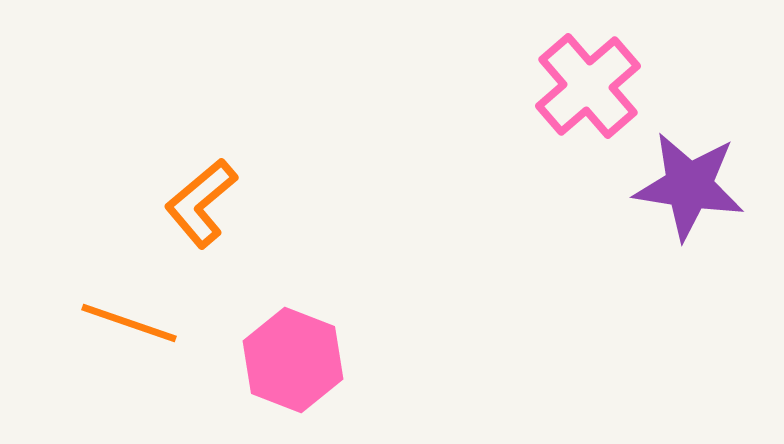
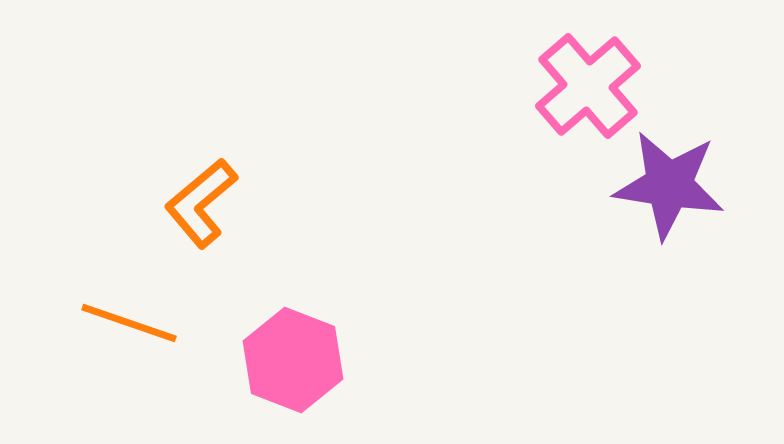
purple star: moved 20 px left, 1 px up
